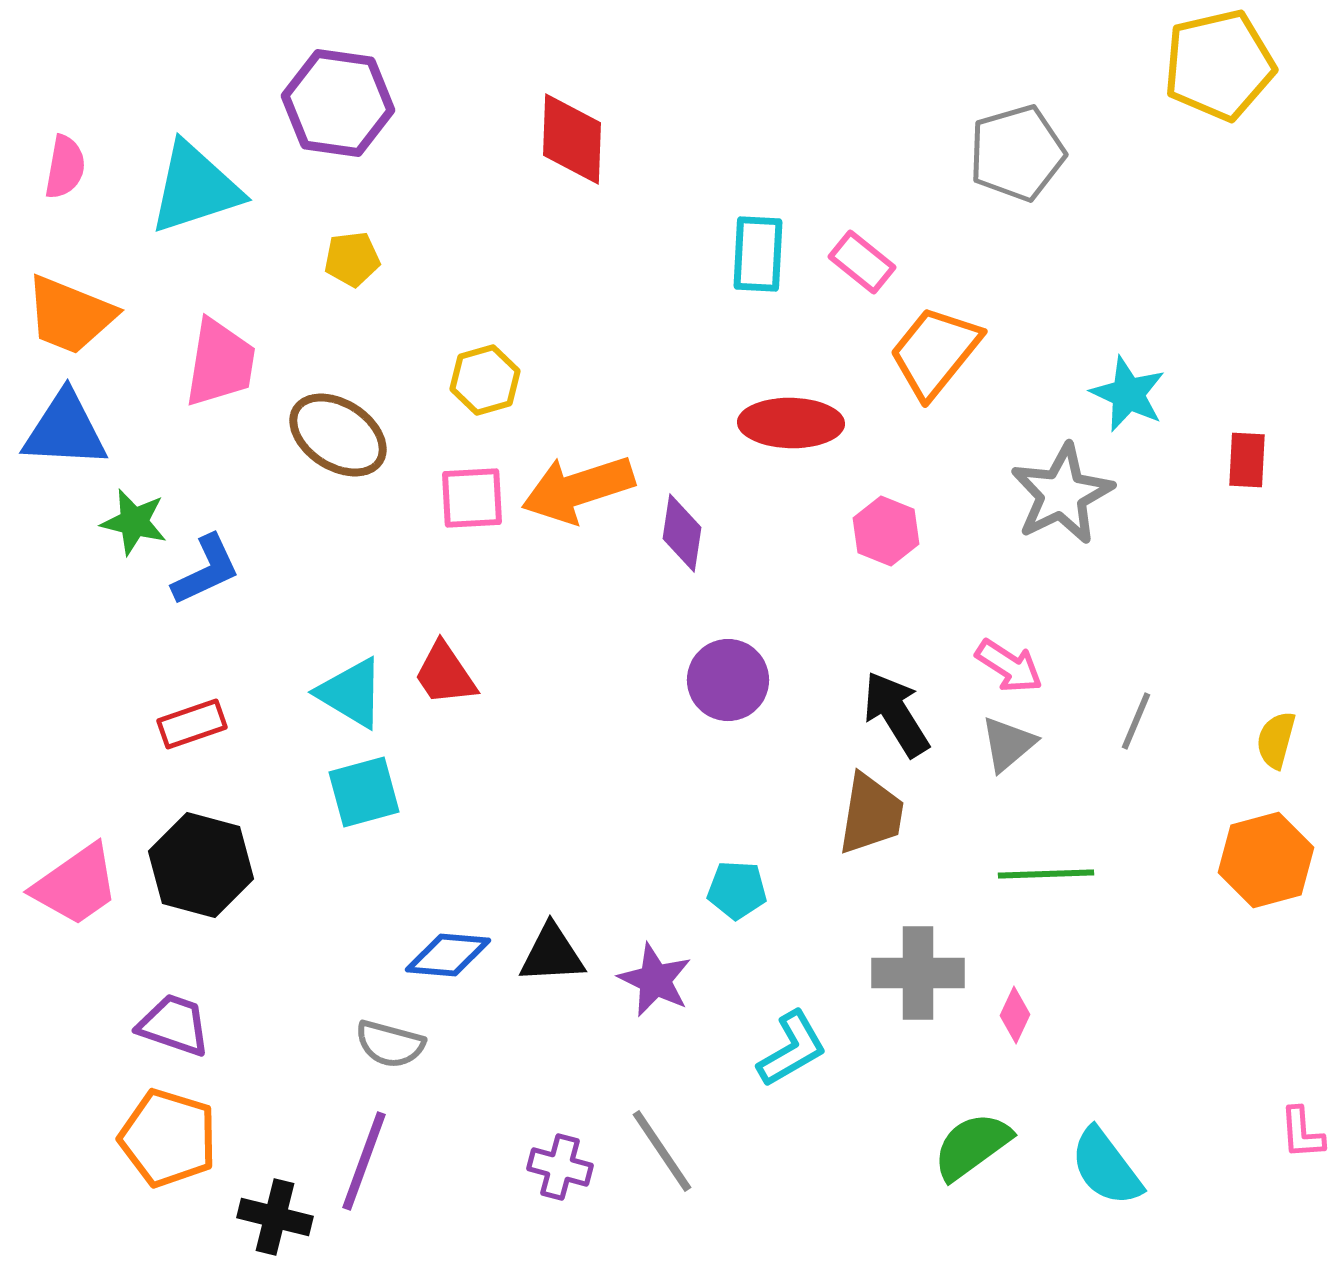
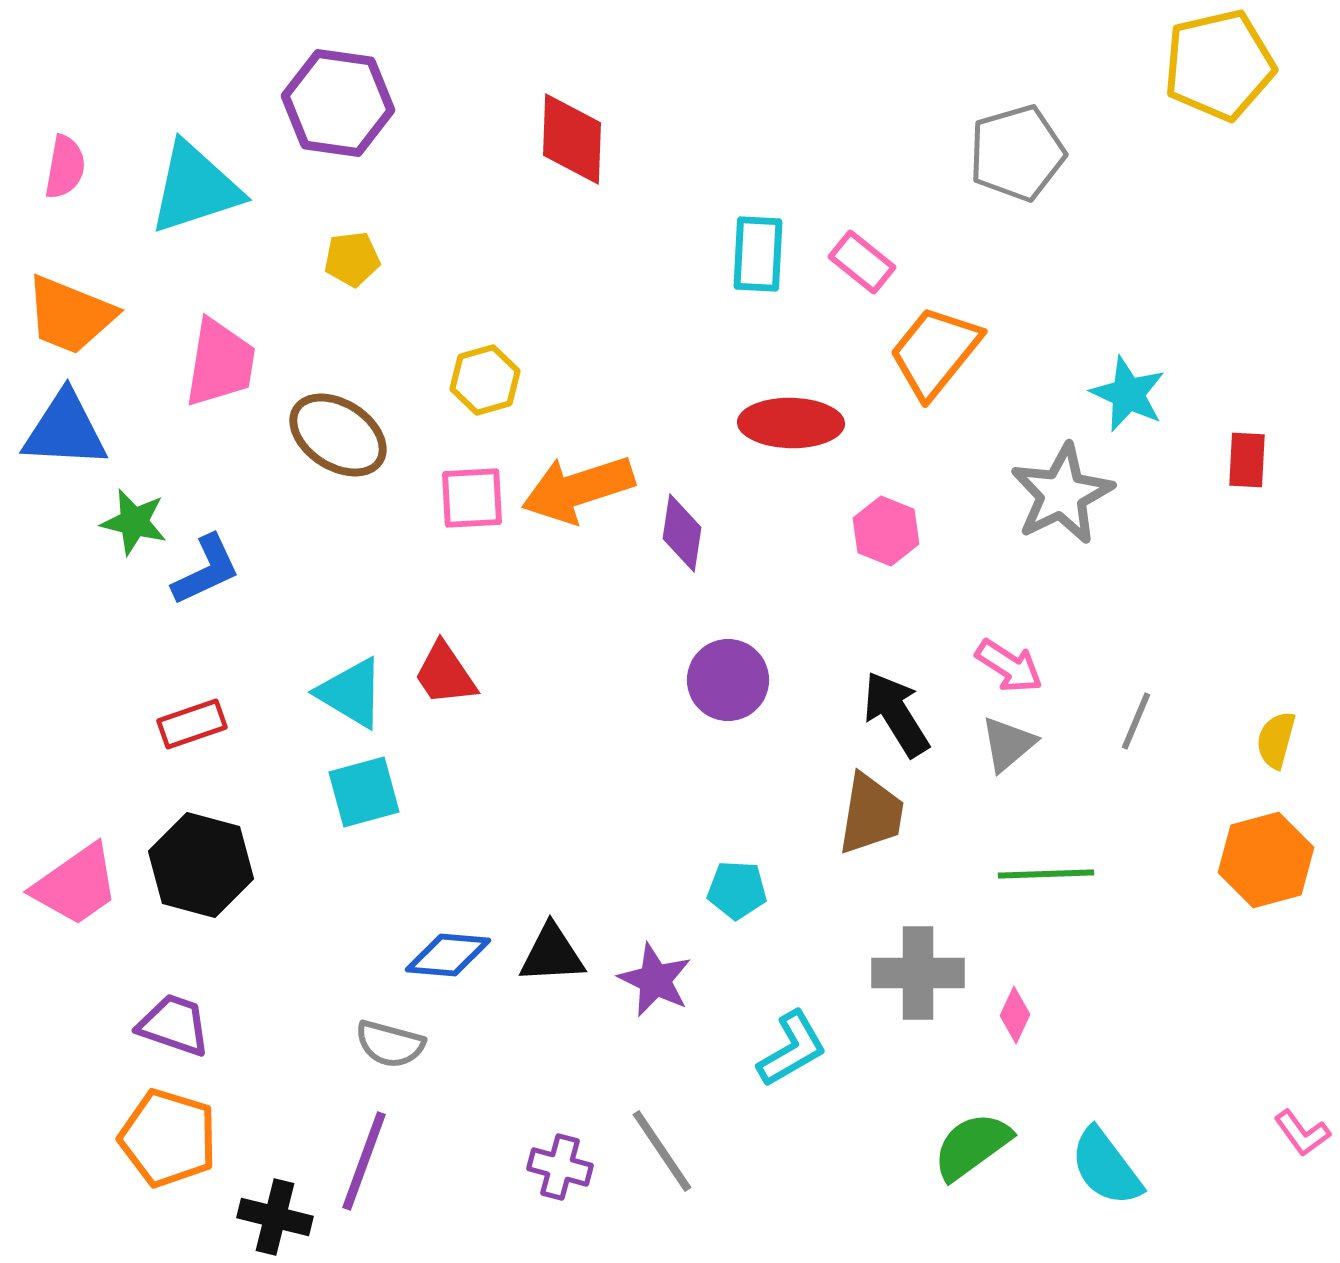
pink L-shape at (1302, 1133): rotated 32 degrees counterclockwise
